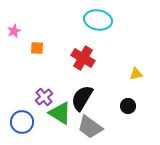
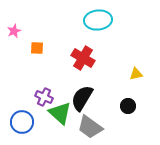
cyan ellipse: rotated 16 degrees counterclockwise
purple cross: rotated 24 degrees counterclockwise
green triangle: rotated 10 degrees clockwise
